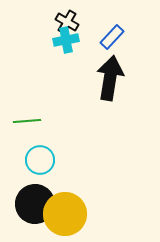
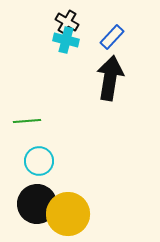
cyan cross: rotated 25 degrees clockwise
cyan circle: moved 1 px left, 1 px down
black circle: moved 2 px right
yellow circle: moved 3 px right
